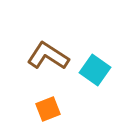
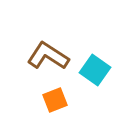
orange square: moved 7 px right, 9 px up
